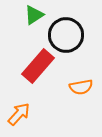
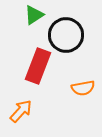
red rectangle: rotated 20 degrees counterclockwise
orange semicircle: moved 2 px right, 1 px down
orange arrow: moved 2 px right, 3 px up
